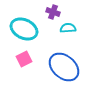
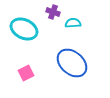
cyan semicircle: moved 5 px right, 5 px up
pink square: moved 2 px right, 14 px down
blue ellipse: moved 8 px right, 4 px up
